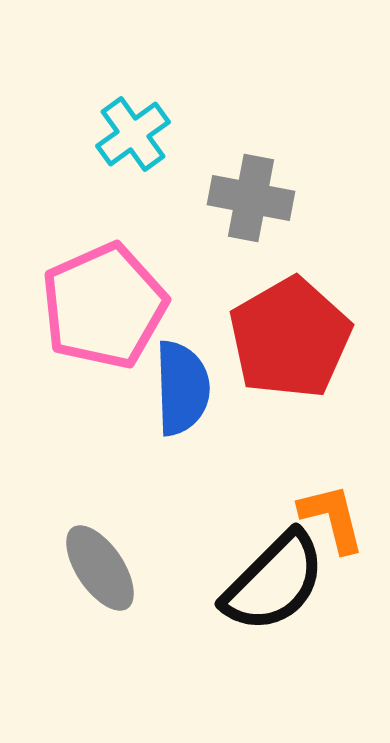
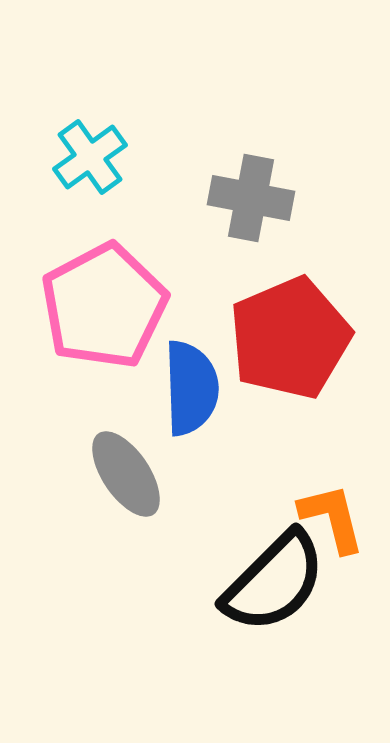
cyan cross: moved 43 px left, 23 px down
pink pentagon: rotated 4 degrees counterclockwise
red pentagon: rotated 7 degrees clockwise
blue semicircle: moved 9 px right
gray ellipse: moved 26 px right, 94 px up
